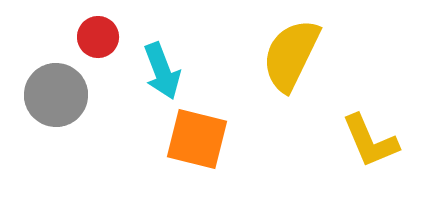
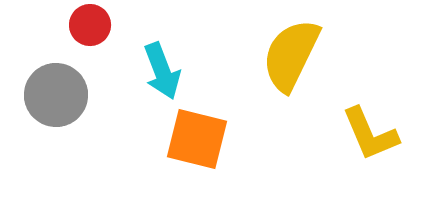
red circle: moved 8 px left, 12 px up
yellow L-shape: moved 7 px up
